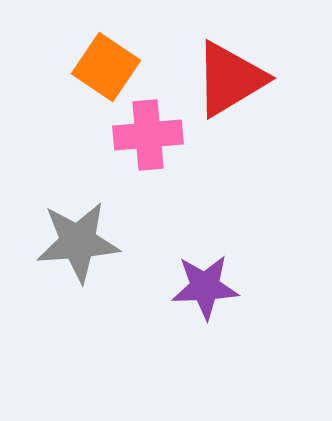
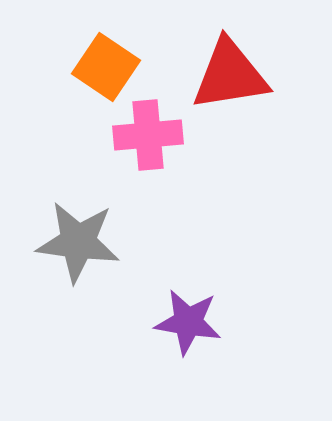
red triangle: moved 4 px up; rotated 22 degrees clockwise
gray star: rotated 12 degrees clockwise
purple star: moved 17 px left, 35 px down; rotated 12 degrees clockwise
